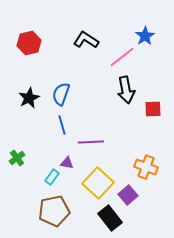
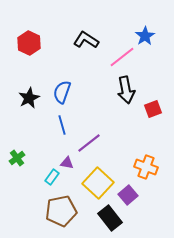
red hexagon: rotated 20 degrees counterclockwise
blue semicircle: moved 1 px right, 2 px up
red square: rotated 18 degrees counterclockwise
purple line: moved 2 px left, 1 px down; rotated 35 degrees counterclockwise
brown pentagon: moved 7 px right
